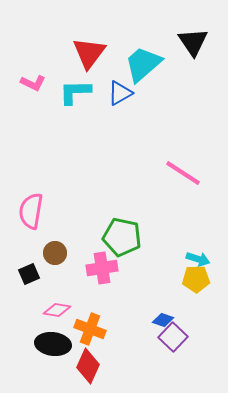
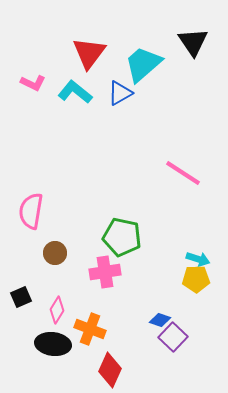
cyan L-shape: rotated 40 degrees clockwise
pink cross: moved 3 px right, 4 px down
black square: moved 8 px left, 23 px down
pink diamond: rotated 68 degrees counterclockwise
blue diamond: moved 3 px left
red diamond: moved 22 px right, 4 px down
